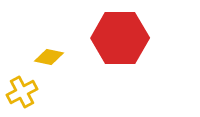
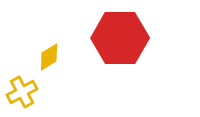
yellow diamond: rotated 44 degrees counterclockwise
